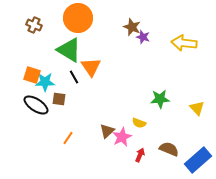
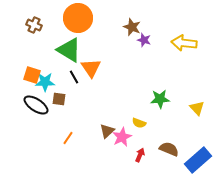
purple star: moved 1 px right, 3 px down
orange triangle: moved 1 px down
